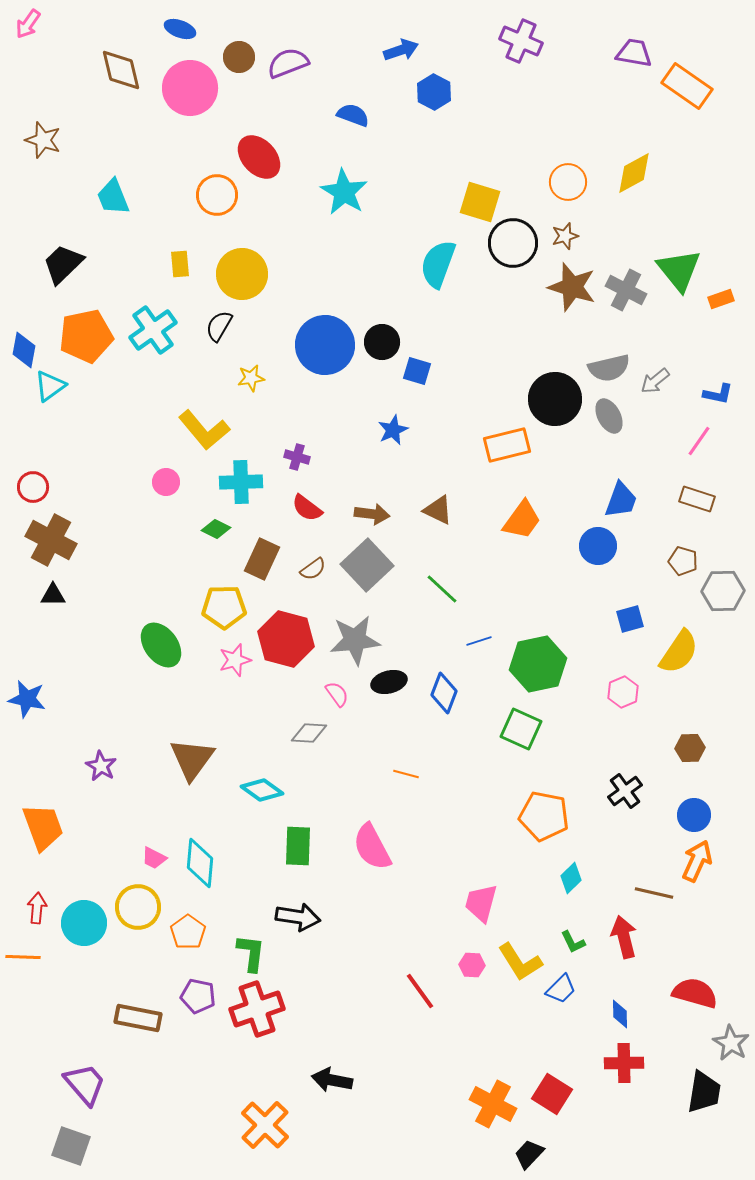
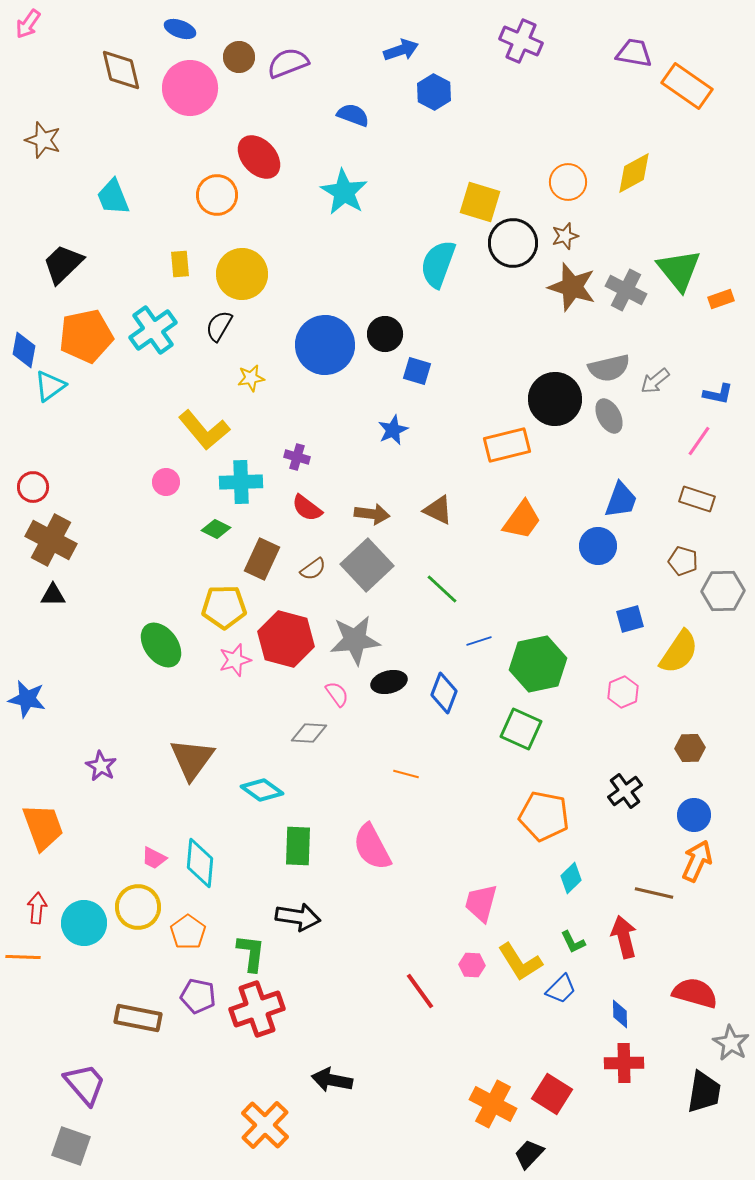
black circle at (382, 342): moved 3 px right, 8 px up
